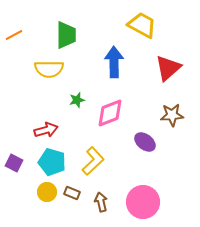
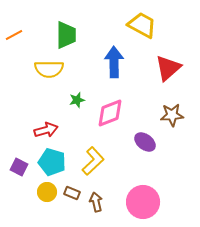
purple square: moved 5 px right, 4 px down
brown arrow: moved 5 px left
